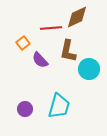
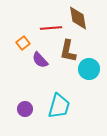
brown diamond: moved 1 px right, 1 px down; rotated 75 degrees counterclockwise
